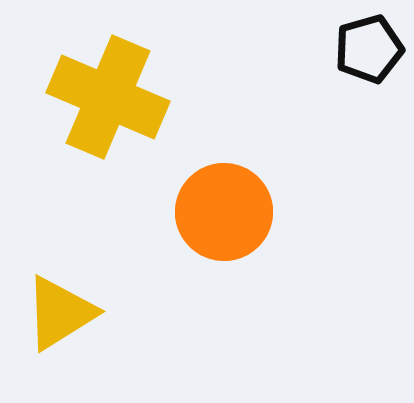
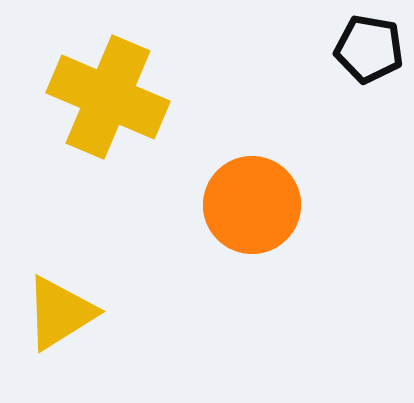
black pentagon: rotated 26 degrees clockwise
orange circle: moved 28 px right, 7 px up
